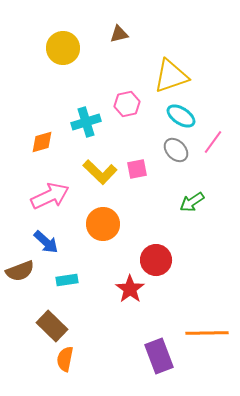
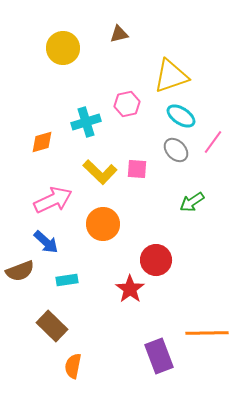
pink square: rotated 15 degrees clockwise
pink arrow: moved 3 px right, 4 px down
orange semicircle: moved 8 px right, 7 px down
